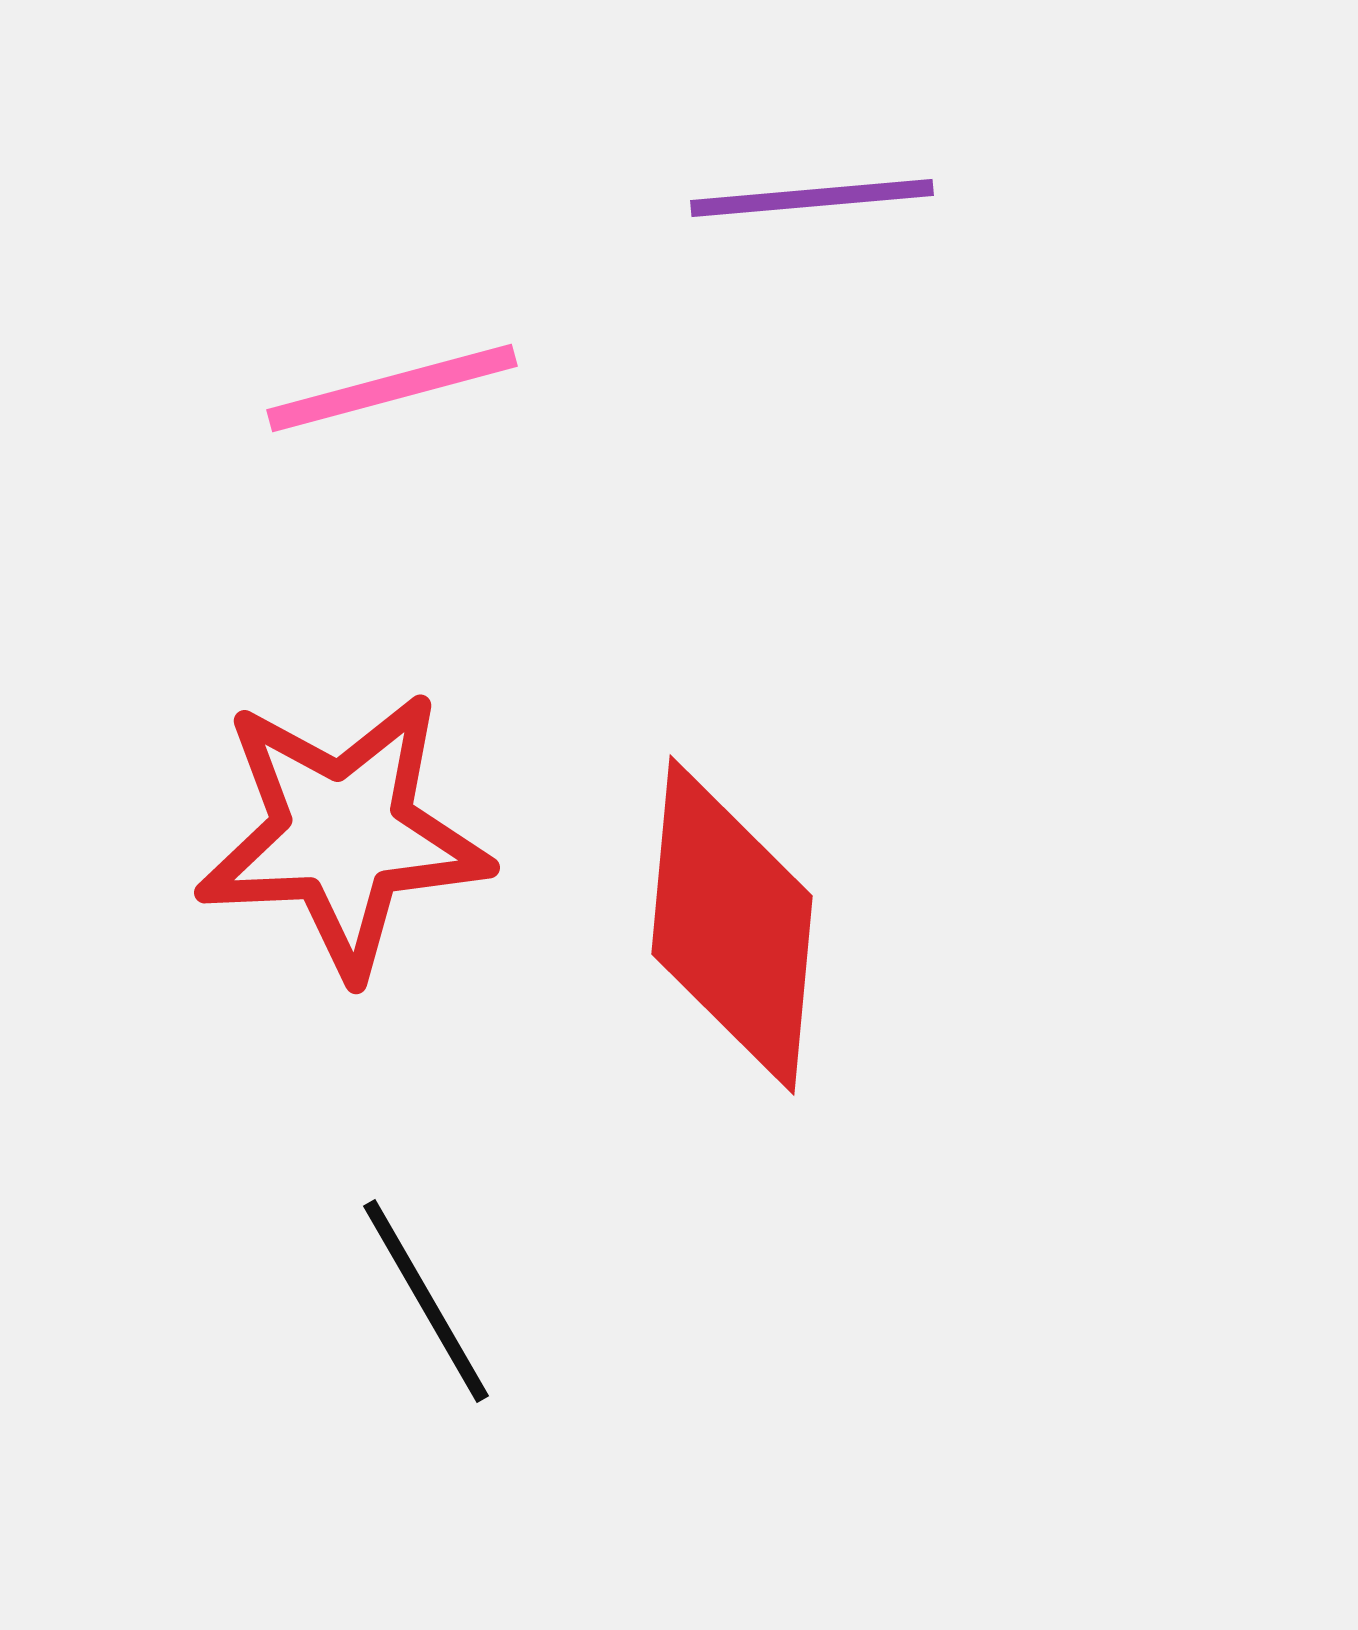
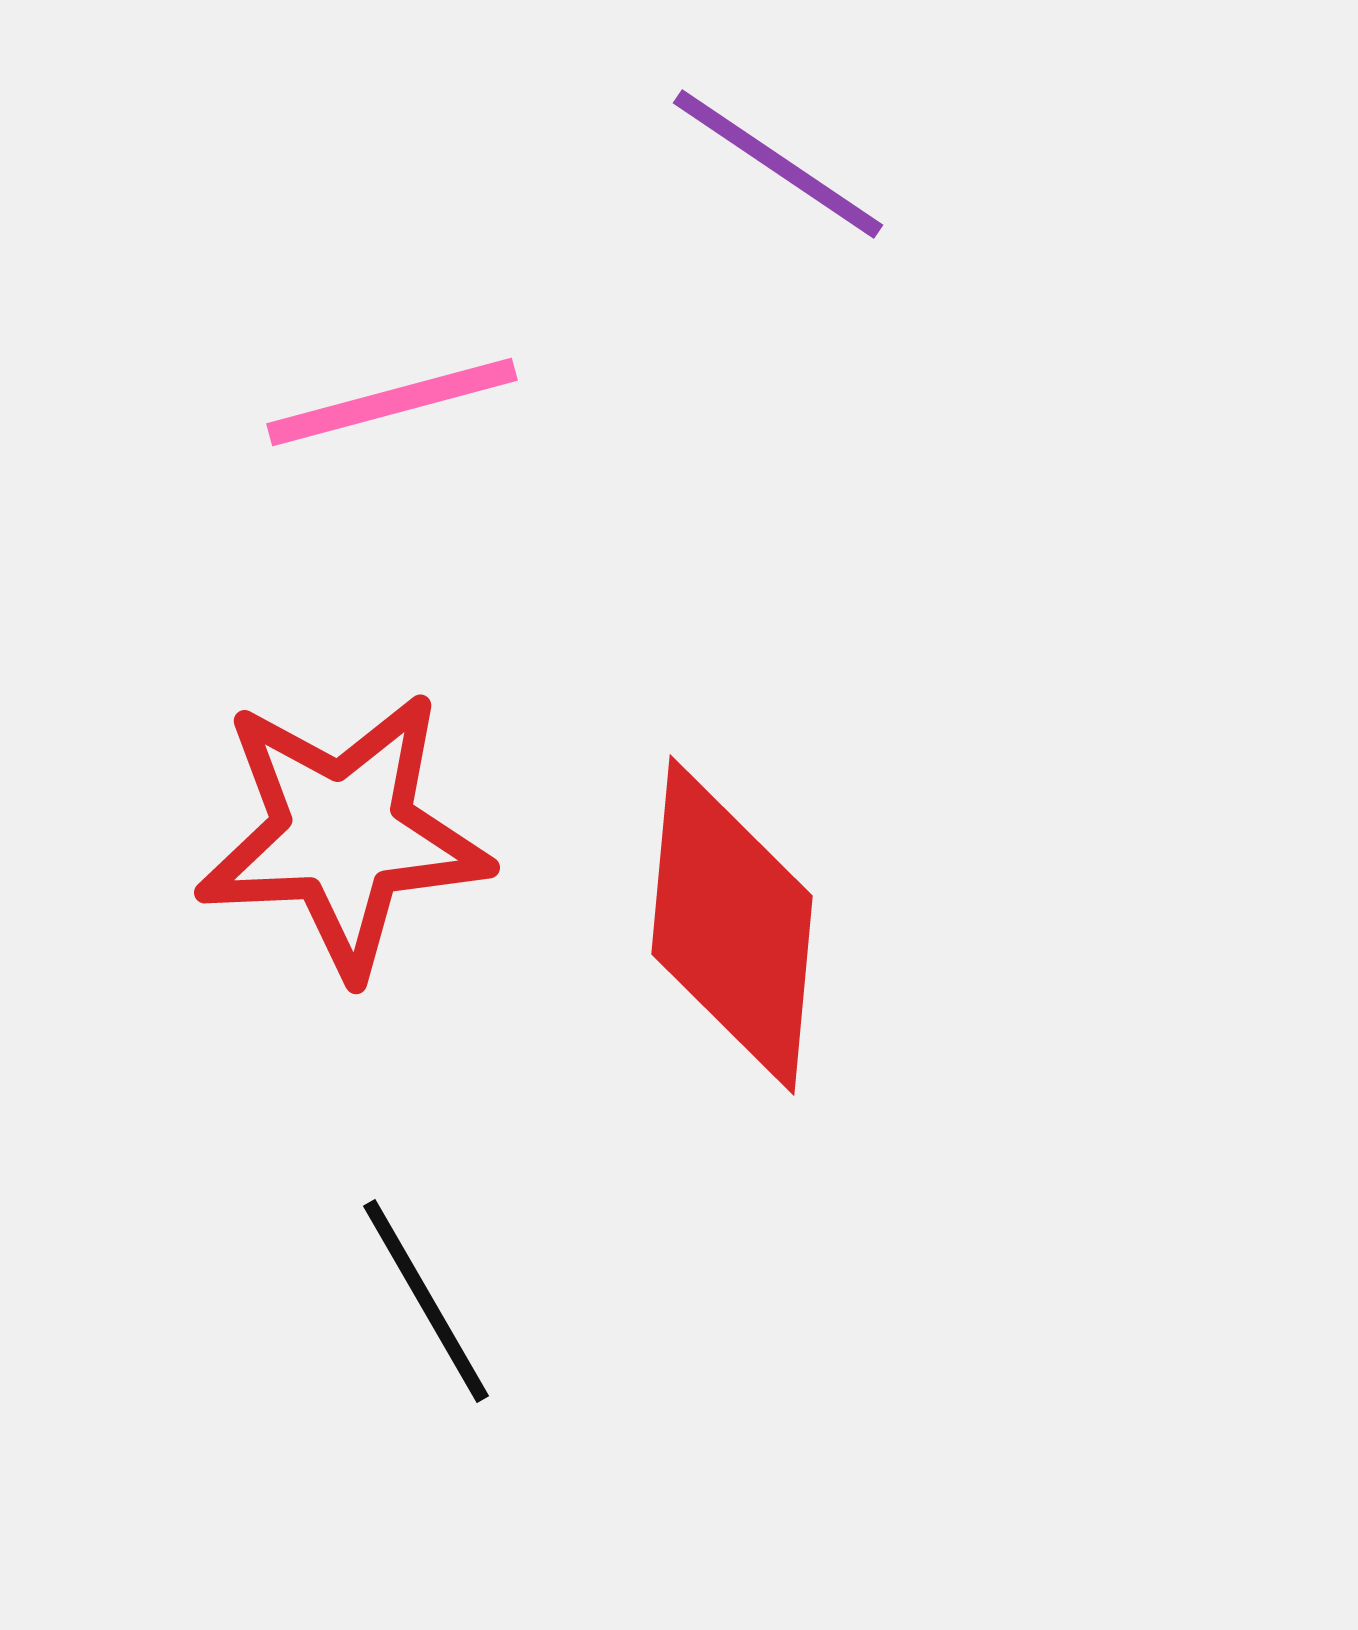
purple line: moved 34 px left, 34 px up; rotated 39 degrees clockwise
pink line: moved 14 px down
